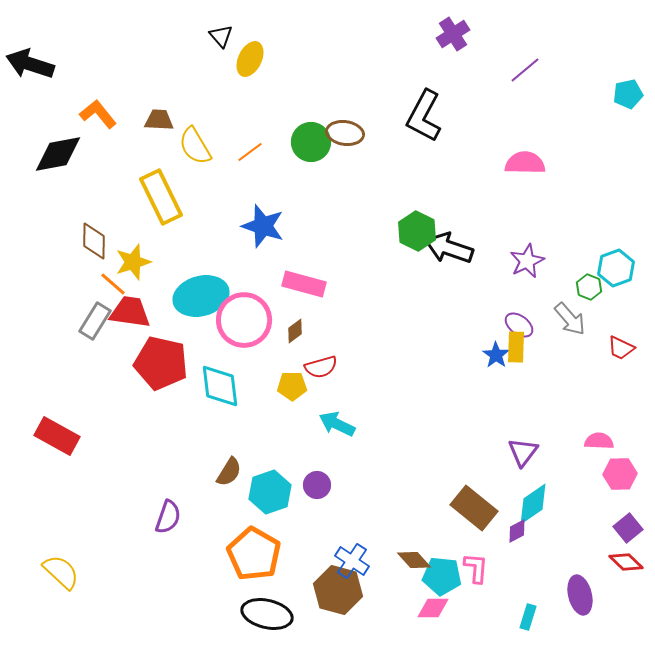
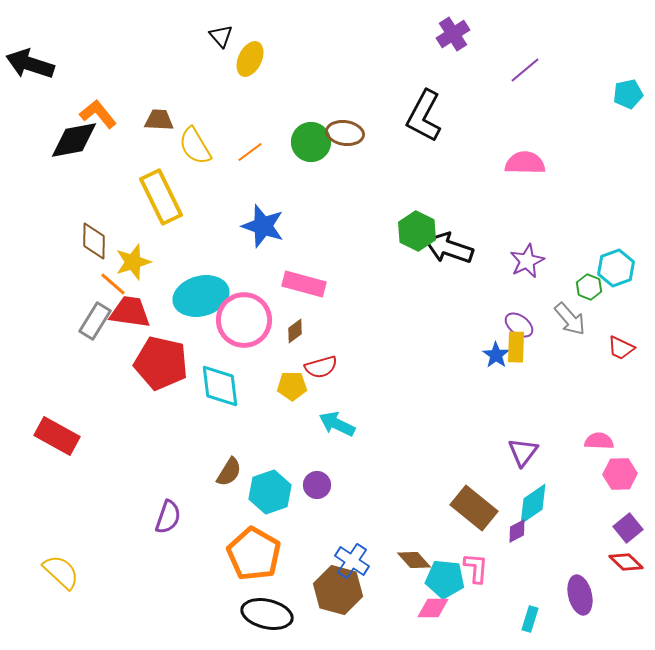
black diamond at (58, 154): moved 16 px right, 14 px up
cyan pentagon at (442, 576): moved 3 px right, 3 px down
cyan rectangle at (528, 617): moved 2 px right, 2 px down
